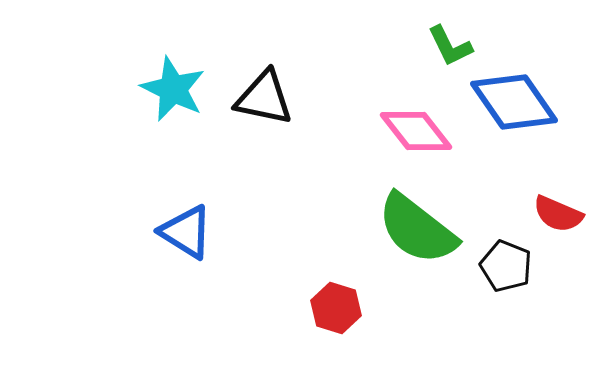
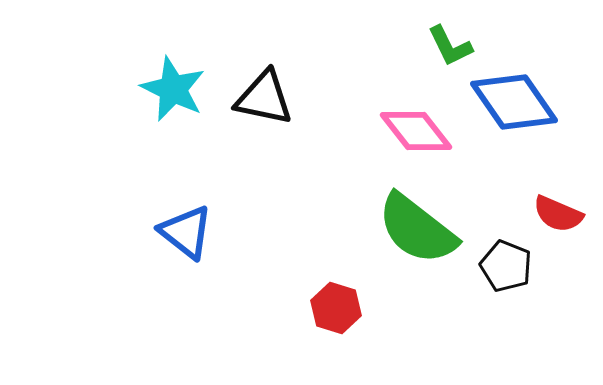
blue triangle: rotated 6 degrees clockwise
